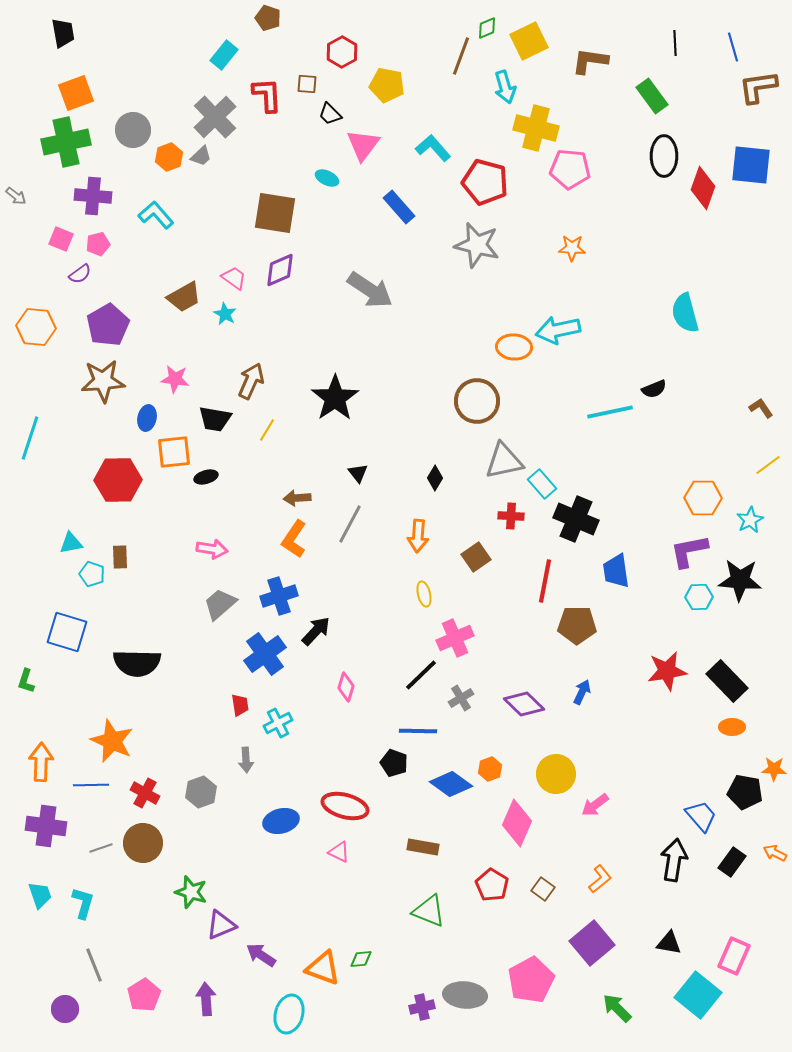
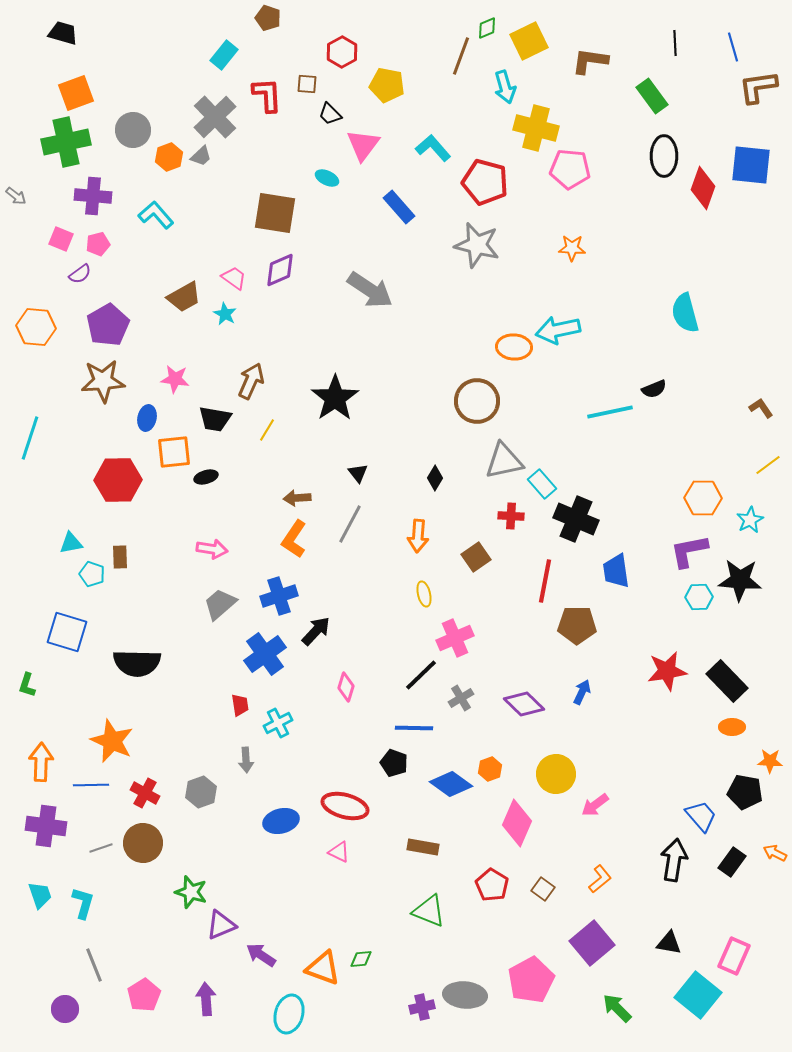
black trapezoid at (63, 33): rotated 64 degrees counterclockwise
green L-shape at (26, 681): moved 1 px right, 4 px down
blue line at (418, 731): moved 4 px left, 3 px up
orange star at (774, 769): moved 4 px left, 8 px up
